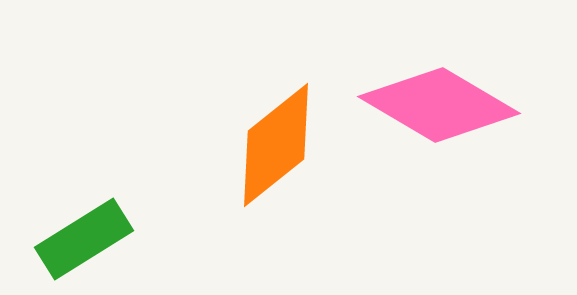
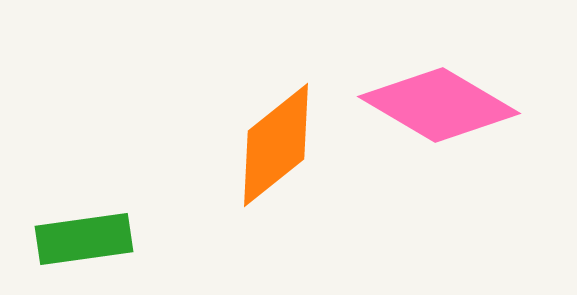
green rectangle: rotated 24 degrees clockwise
